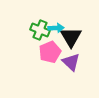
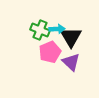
cyan arrow: moved 1 px right, 1 px down
